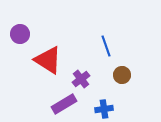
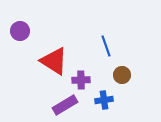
purple circle: moved 3 px up
red triangle: moved 6 px right, 1 px down
purple cross: moved 1 px down; rotated 36 degrees clockwise
purple rectangle: moved 1 px right, 1 px down
blue cross: moved 9 px up
